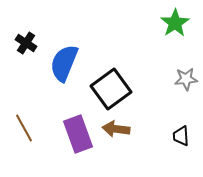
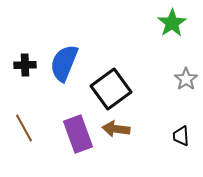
green star: moved 3 px left
black cross: moved 1 px left, 22 px down; rotated 35 degrees counterclockwise
gray star: rotated 30 degrees counterclockwise
